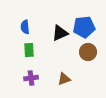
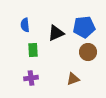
blue semicircle: moved 2 px up
black triangle: moved 4 px left
green rectangle: moved 4 px right
brown triangle: moved 9 px right
